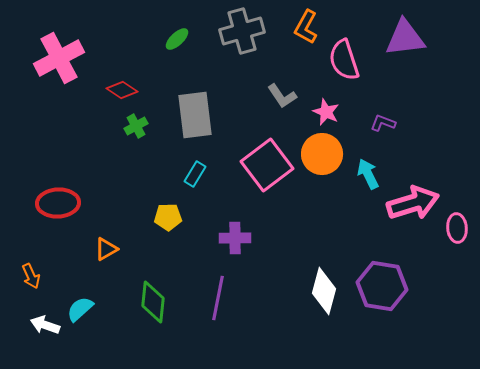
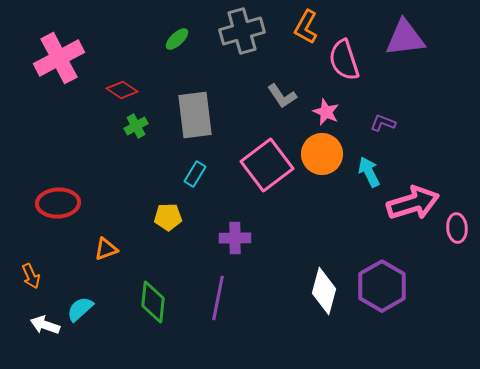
cyan arrow: moved 1 px right, 2 px up
orange triangle: rotated 10 degrees clockwise
purple hexagon: rotated 21 degrees clockwise
